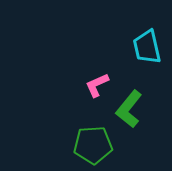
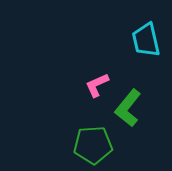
cyan trapezoid: moved 1 px left, 7 px up
green L-shape: moved 1 px left, 1 px up
